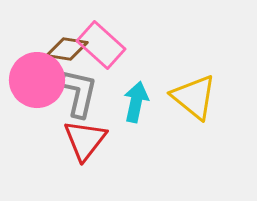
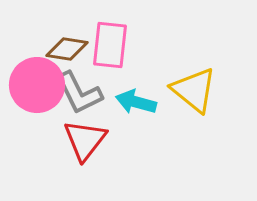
pink rectangle: moved 9 px right; rotated 54 degrees clockwise
pink circle: moved 5 px down
gray L-shape: rotated 141 degrees clockwise
yellow triangle: moved 7 px up
cyan arrow: rotated 87 degrees counterclockwise
